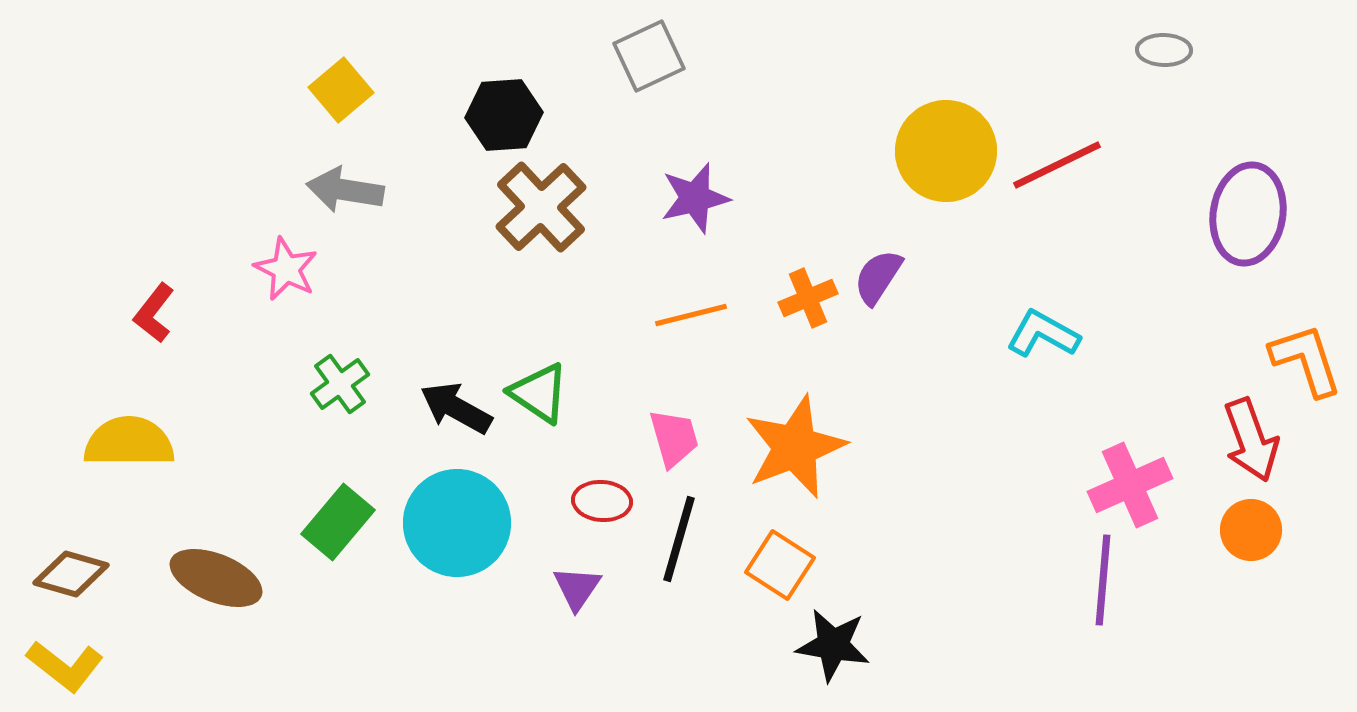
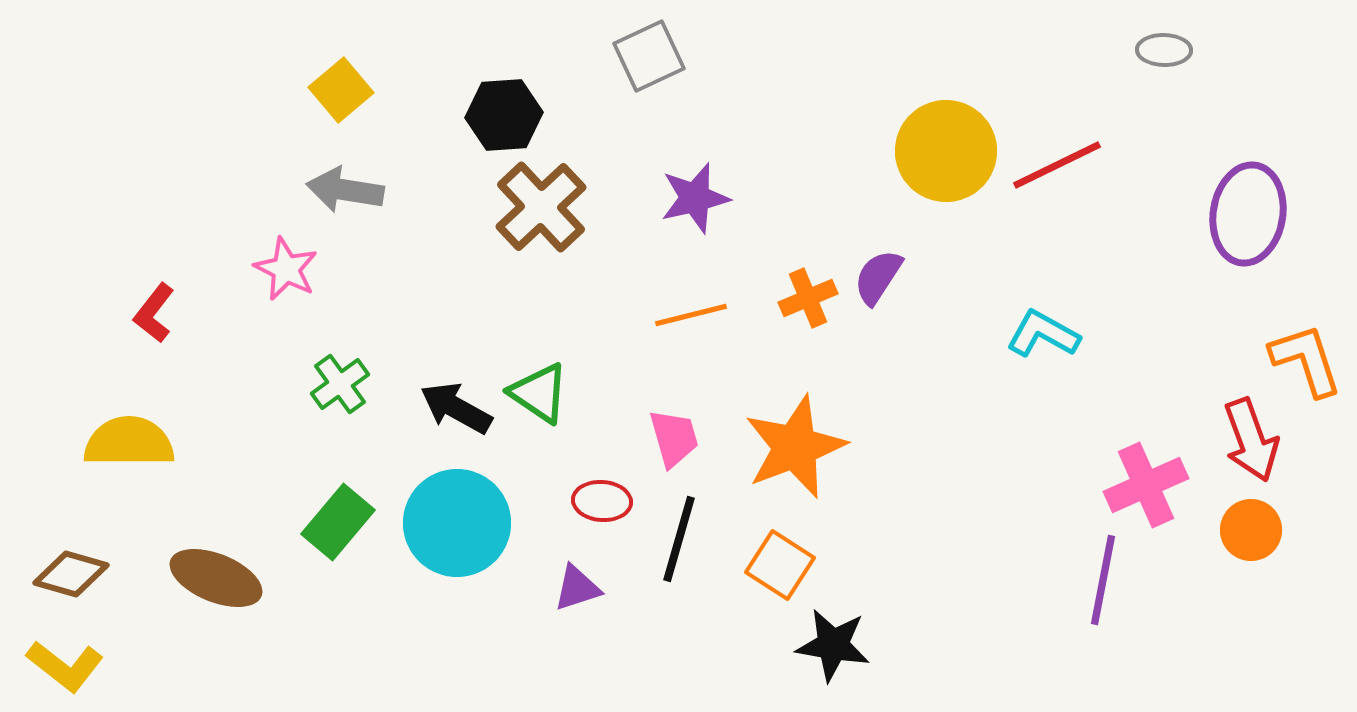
pink cross: moved 16 px right
purple line: rotated 6 degrees clockwise
purple triangle: rotated 38 degrees clockwise
